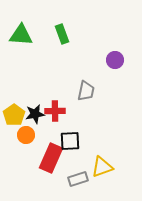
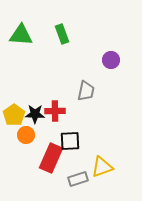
purple circle: moved 4 px left
black star: rotated 12 degrees clockwise
